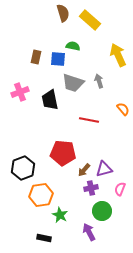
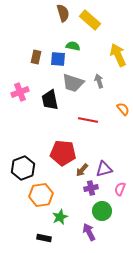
red line: moved 1 px left
brown arrow: moved 2 px left
green star: moved 2 px down; rotated 21 degrees clockwise
